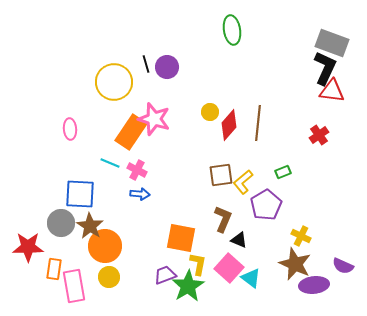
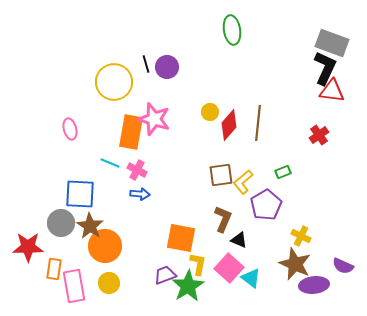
pink ellipse at (70, 129): rotated 10 degrees counterclockwise
orange rectangle at (131, 132): rotated 24 degrees counterclockwise
yellow circle at (109, 277): moved 6 px down
